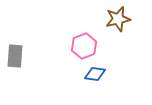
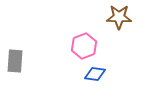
brown star: moved 1 px right, 2 px up; rotated 15 degrees clockwise
gray rectangle: moved 5 px down
